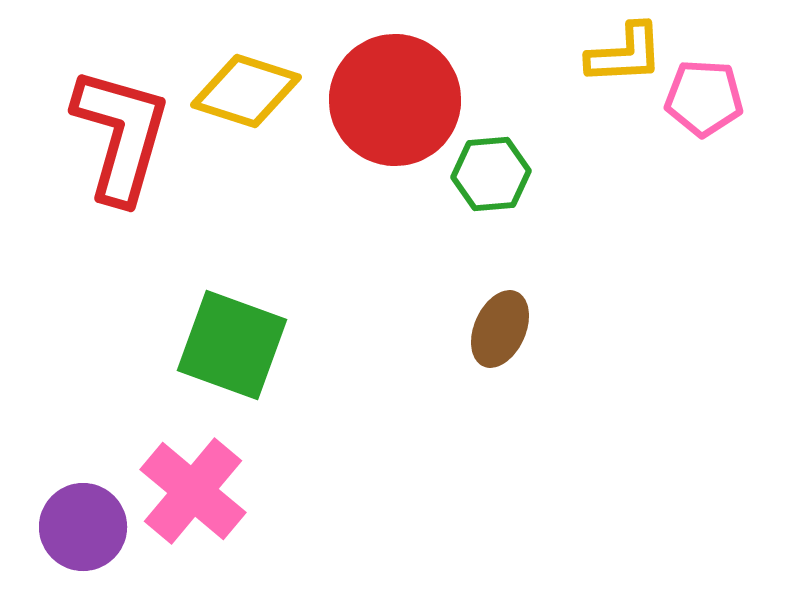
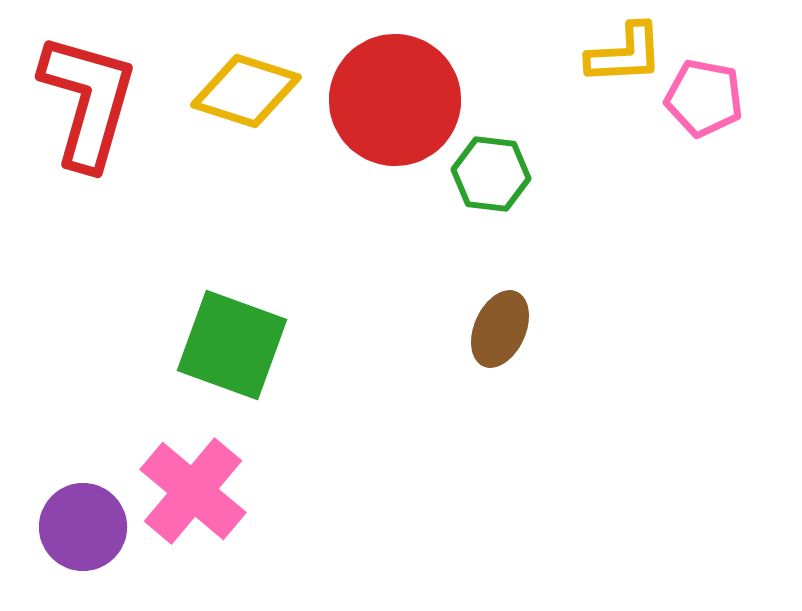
pink pentagon: rotated 8 degrees clockwise
red L-shape: moved 33 px left, 34 px up
green hexagon: rotated 12 degrees clockwise
